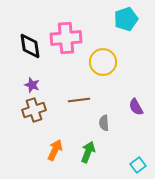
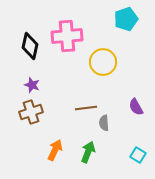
pink cross: moved 1 px right, 2 px up
black diamond: rotated 20 degrees clockwise
brown line: moved 7 px right, 8 px down
brown cross: moved 3 px left, 2 px down
cyan square: moved 10 px up; rotated 21 degrees counterclockwise
